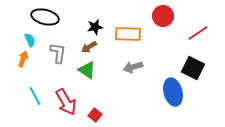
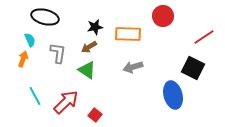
red line: moved 6 px right, 4 px down
blue ellipse: moved 3 px down
red arrow: rotated 104 degrees counterclockwise
